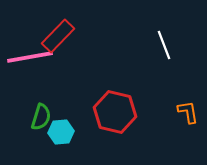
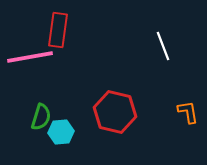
red rectangle: moved 6 px up; rotated 36 degrees counterclockwise
white line: moved 1 px left, 1 px down
